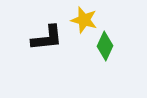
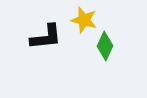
black L-shape: moved 1 px left, 1 px up
